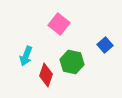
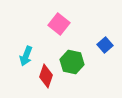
red diamond: moved 1 px down
